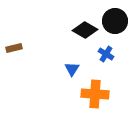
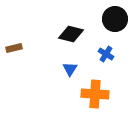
black circle: moved 2 px up
black diamond: moved 14 px left, 4 px down; rotated 15 degrees counterclockwise
blue triangle: moved 2 px left
